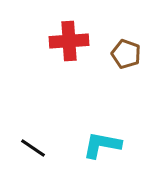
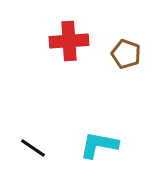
cyan L-shape: moved 3 px left
